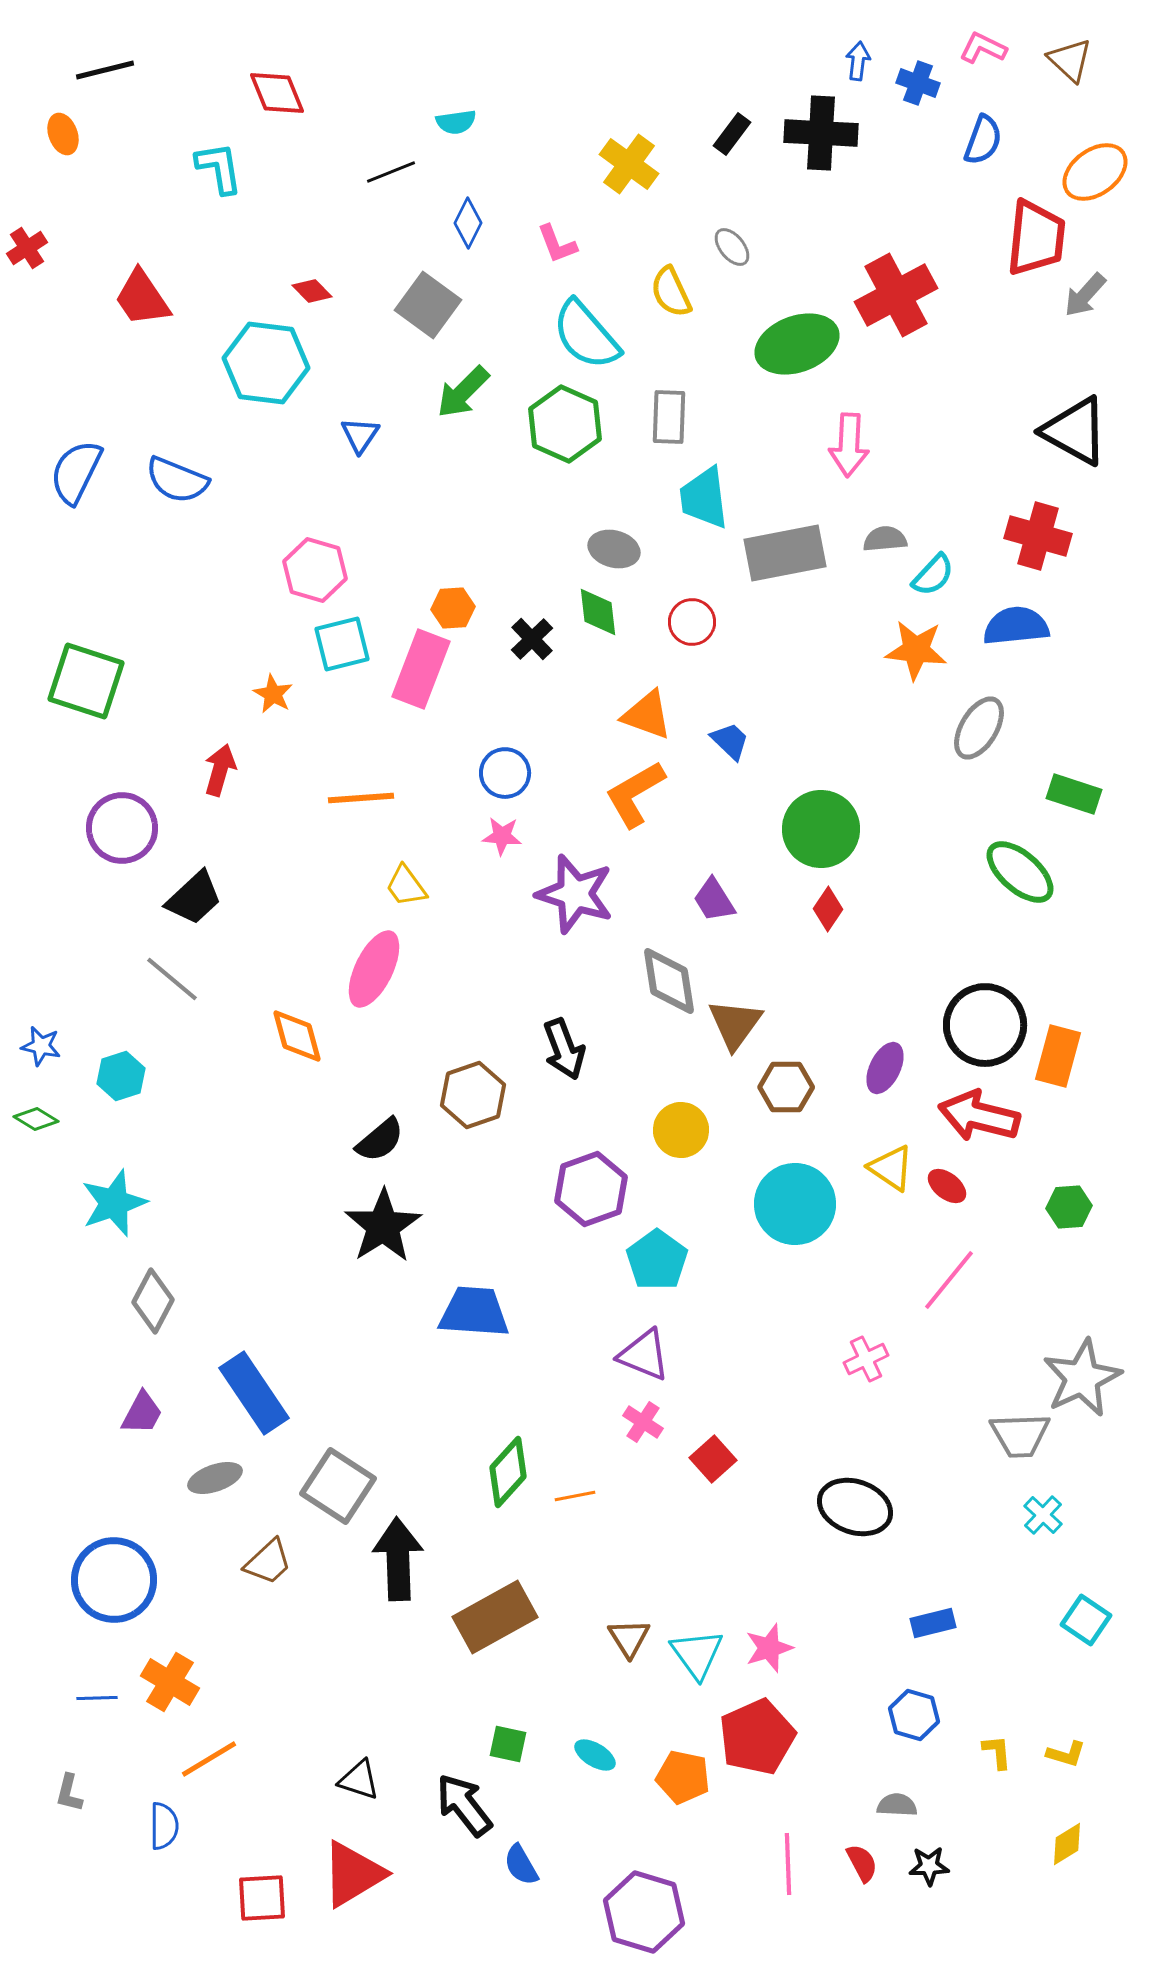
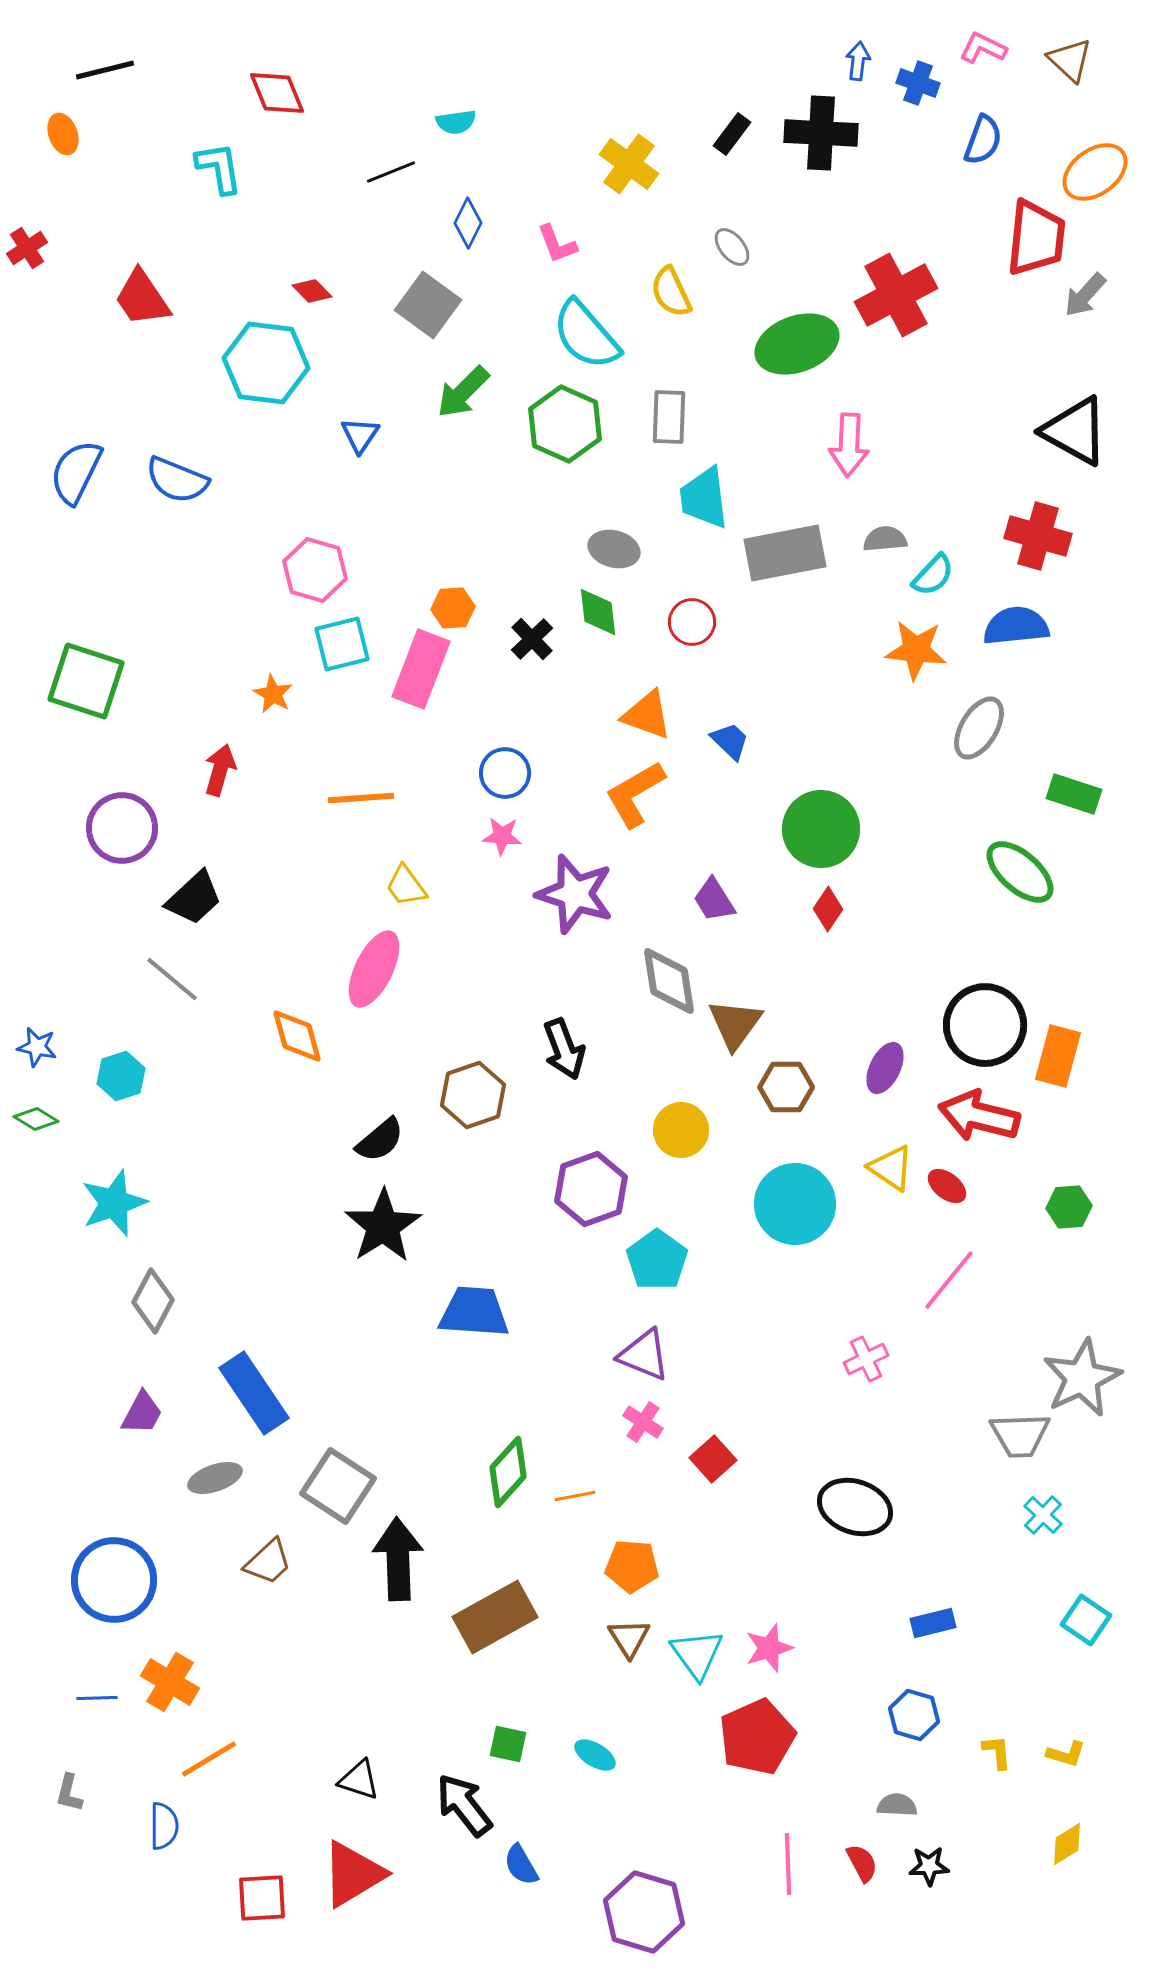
blue star at (41, 1046): moved 4 px left, 1 px down
orange pentagon at (683, 1777): moved 51 px left, 211 px up; rotated 8 degrees counterclockwise
